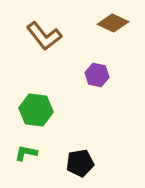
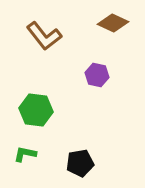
green L-shape: moved 1 px left, 1 px down
